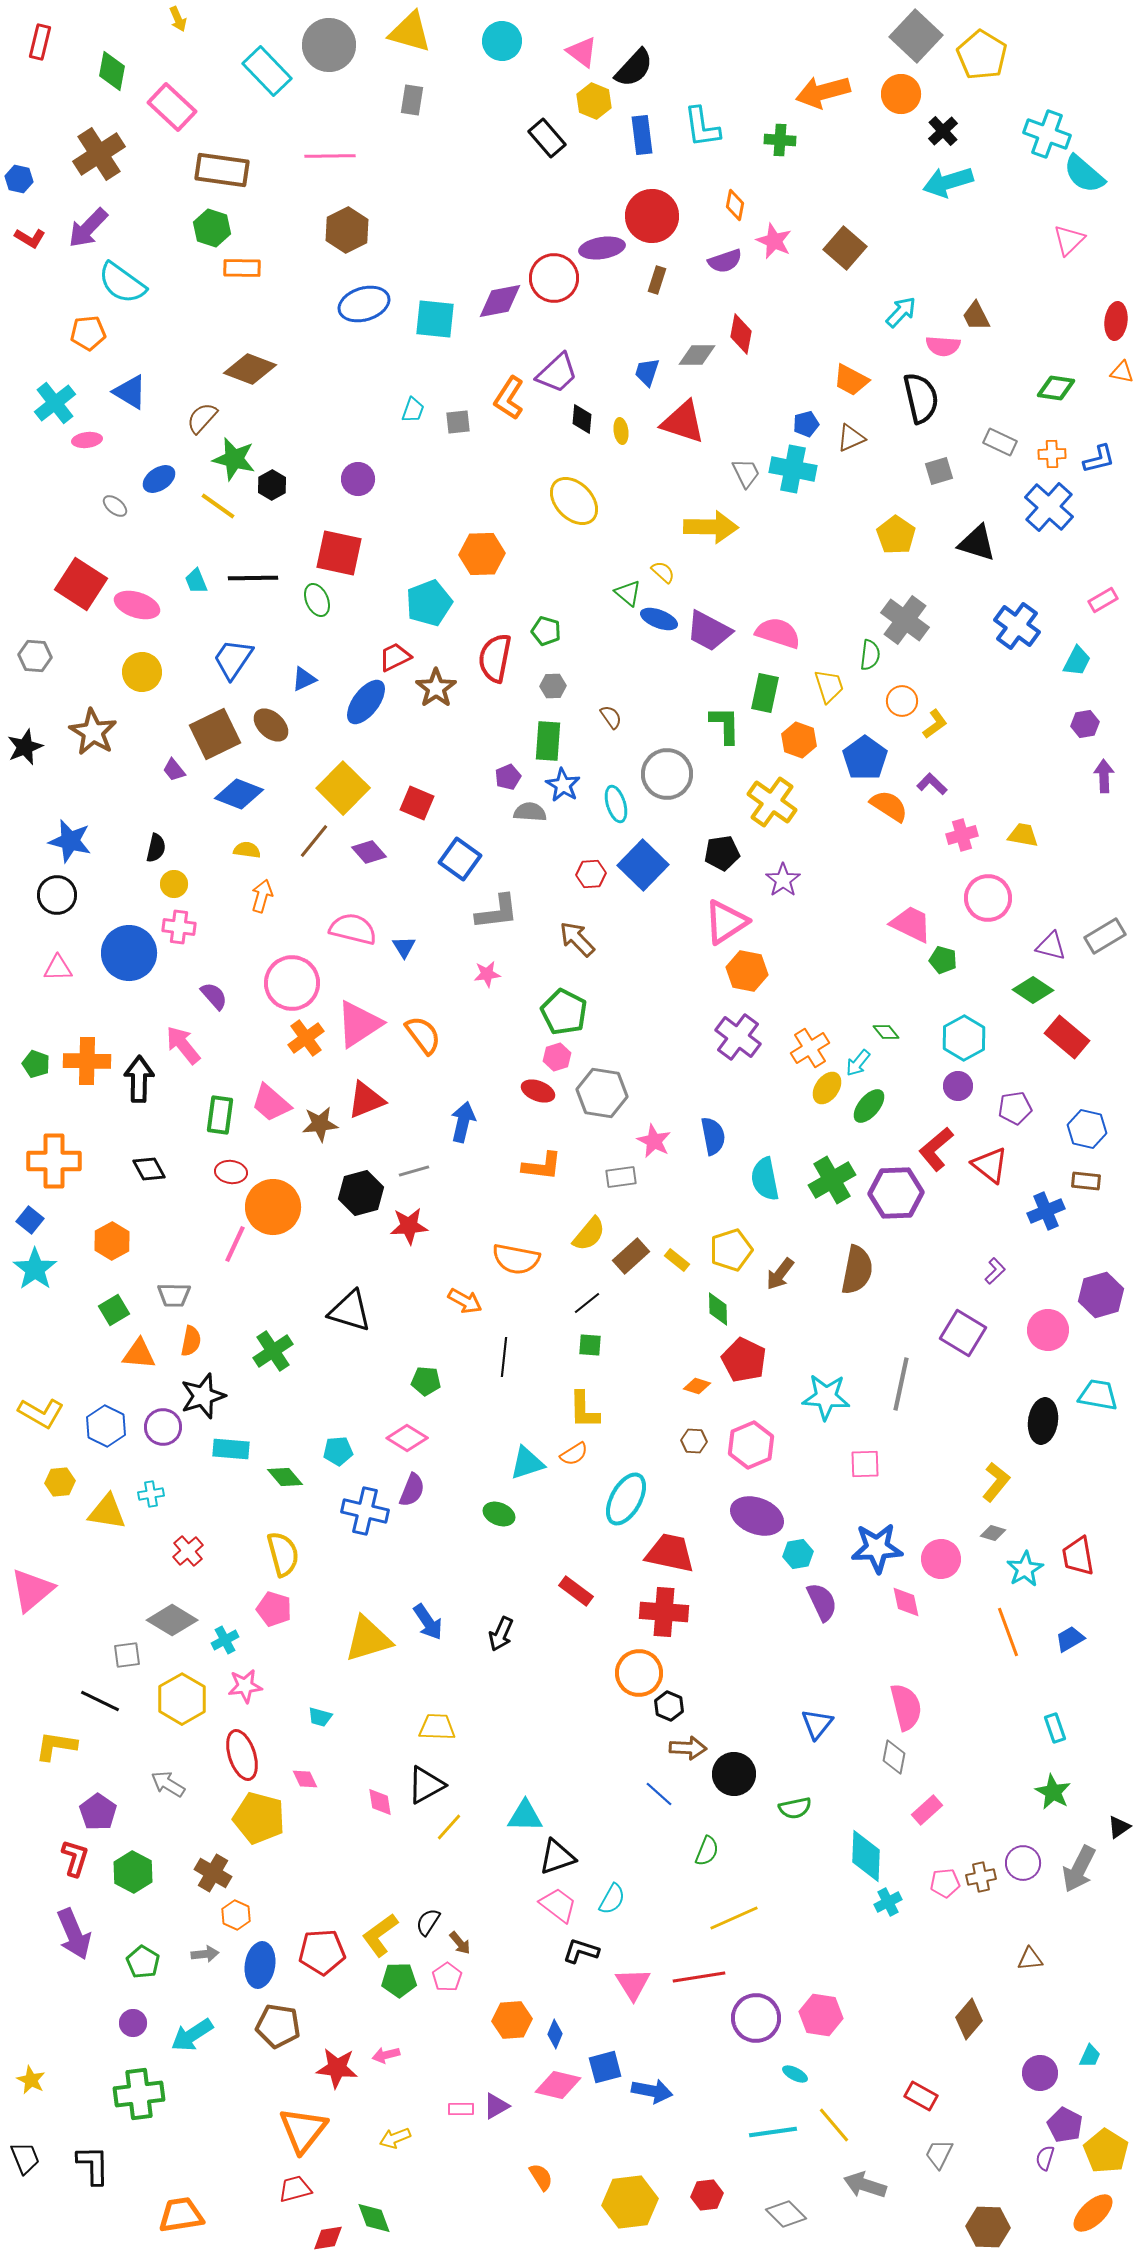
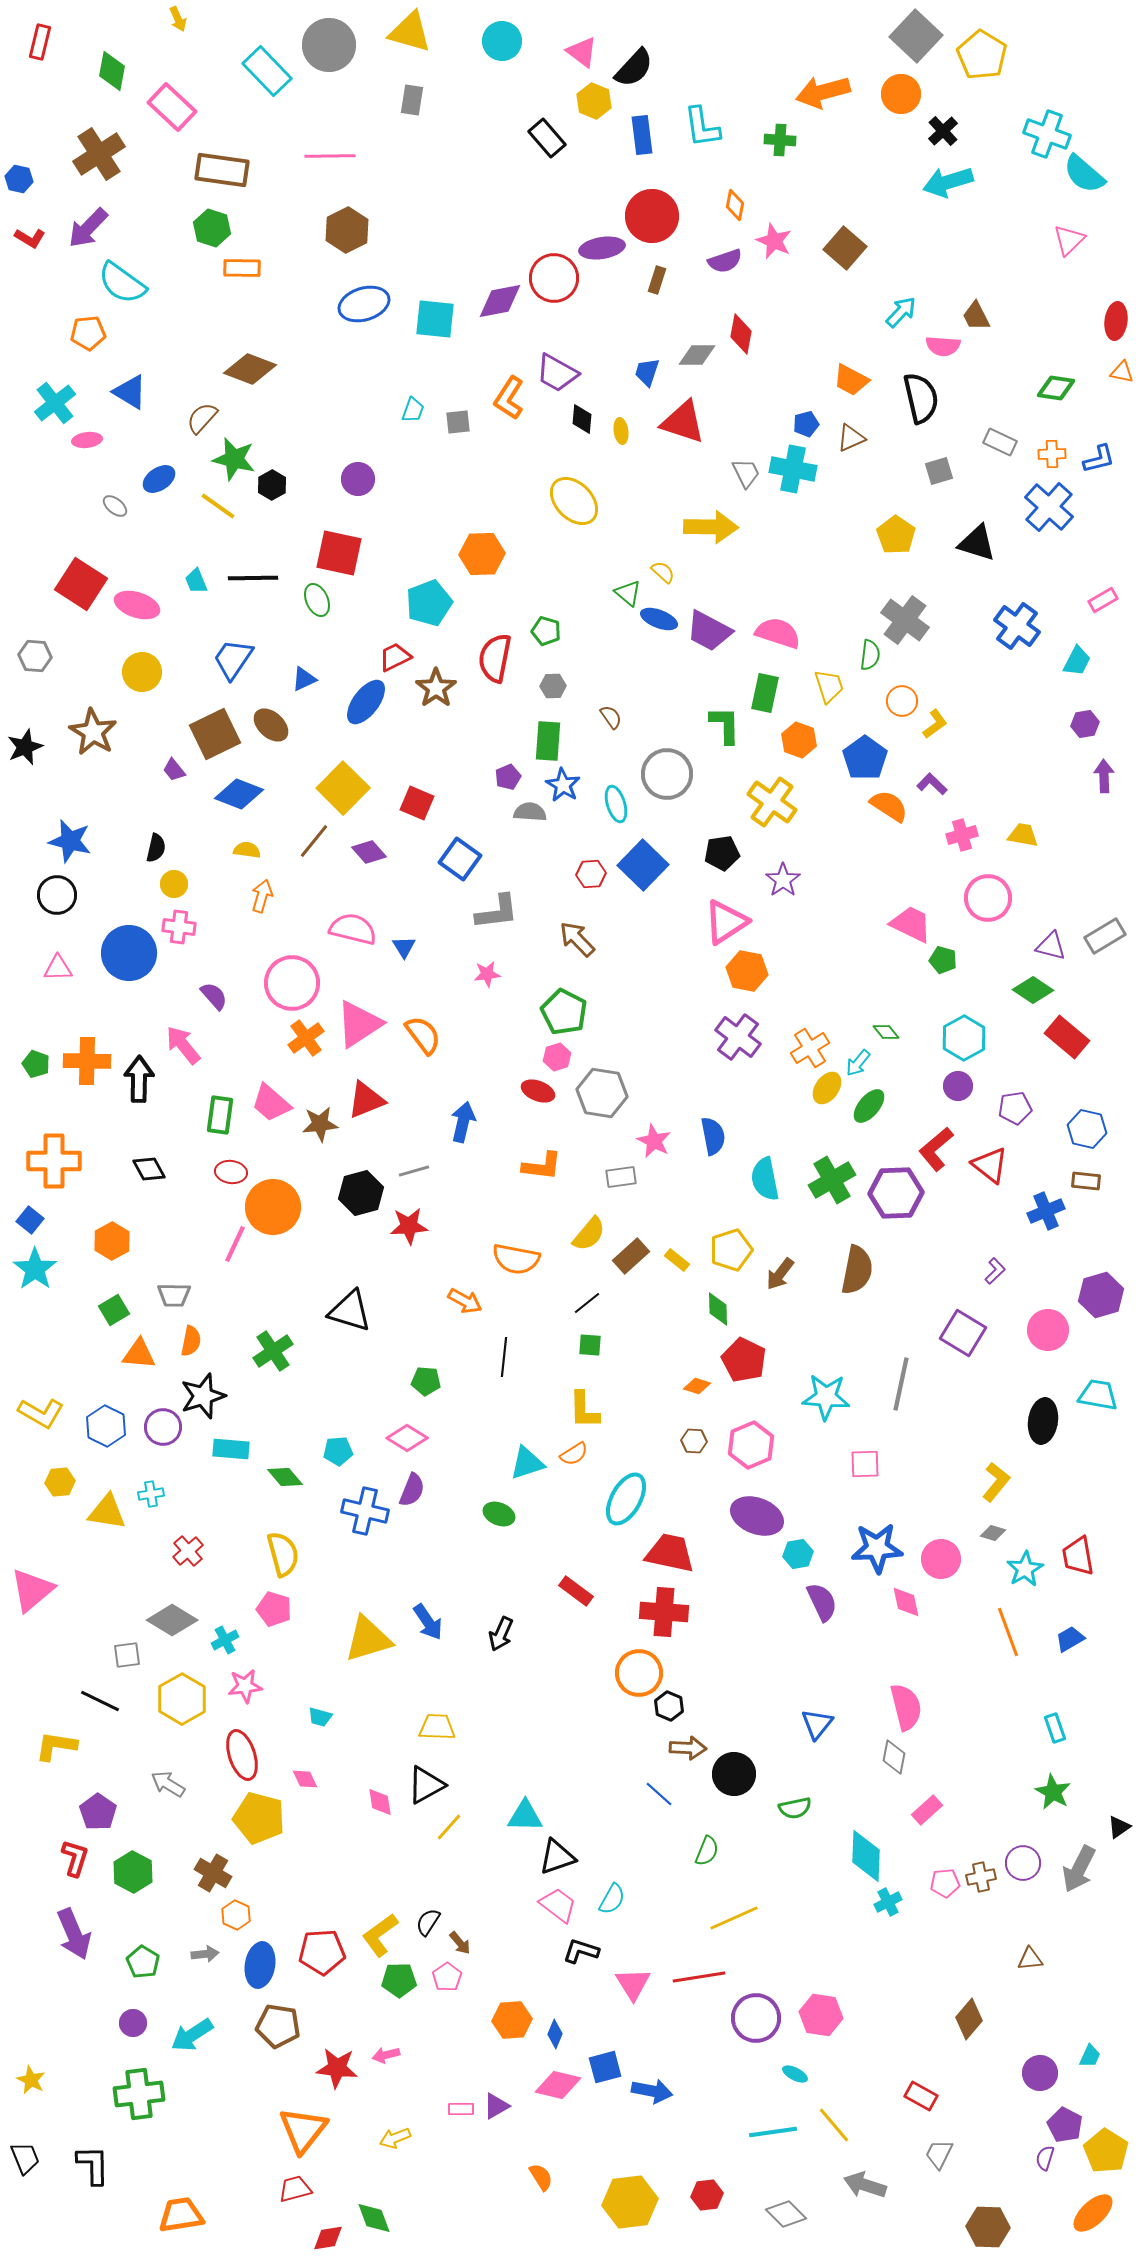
purple trapezoid at (557, 373): rotated 72 degrees clockwise
